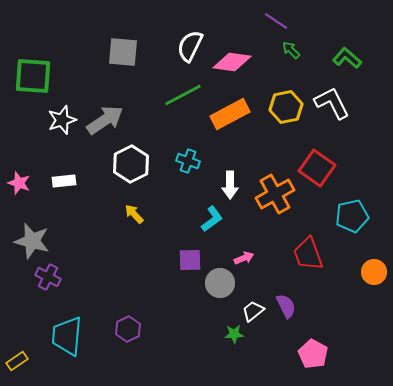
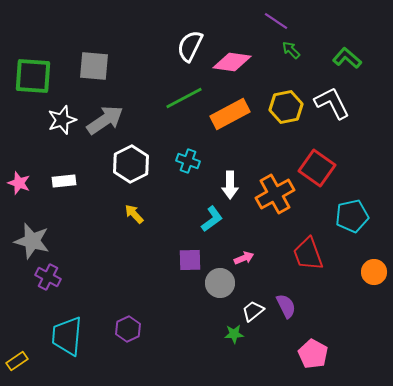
gray square: moved 29 px left, 14 px down
green line: moved 1 px right, 3 px down
